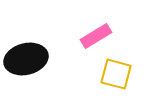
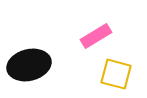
black ellipse: moved 3 px right, 6 px down
